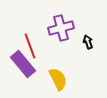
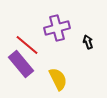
purple cross: moved 4 px left
red line: moved 3 px left, 1 px up; rotated 30 degrees counterclockwise
purple rectangle: moved 2 px left
